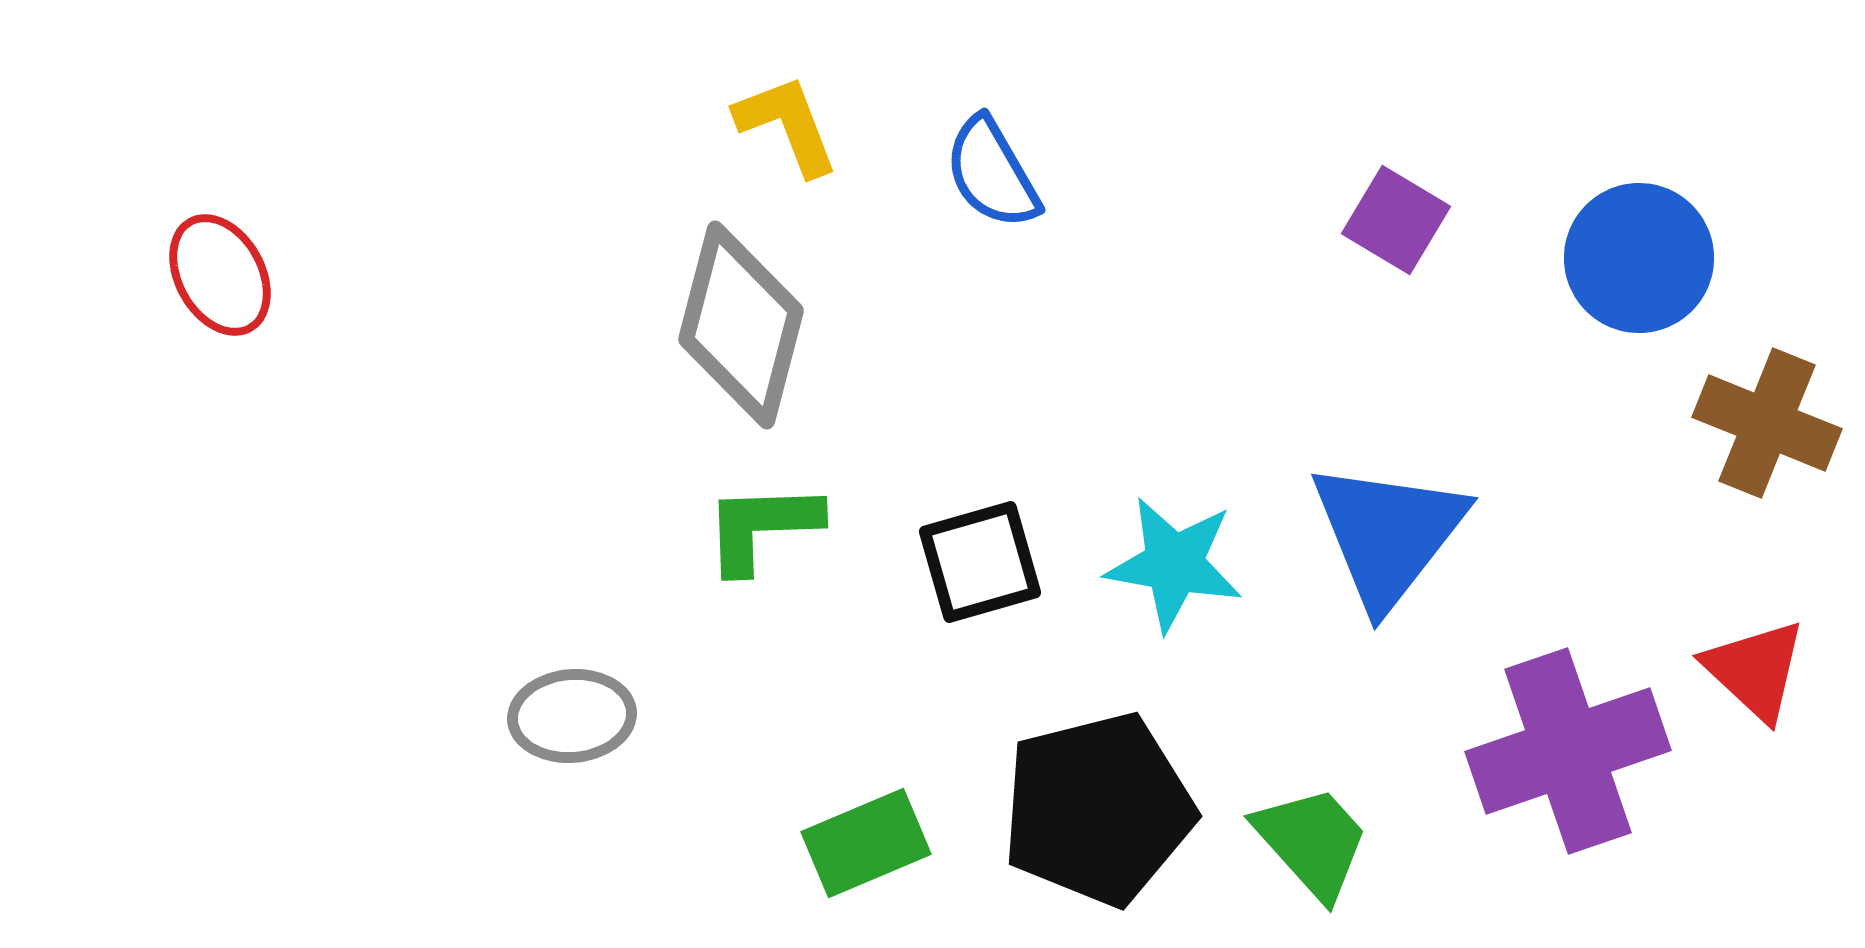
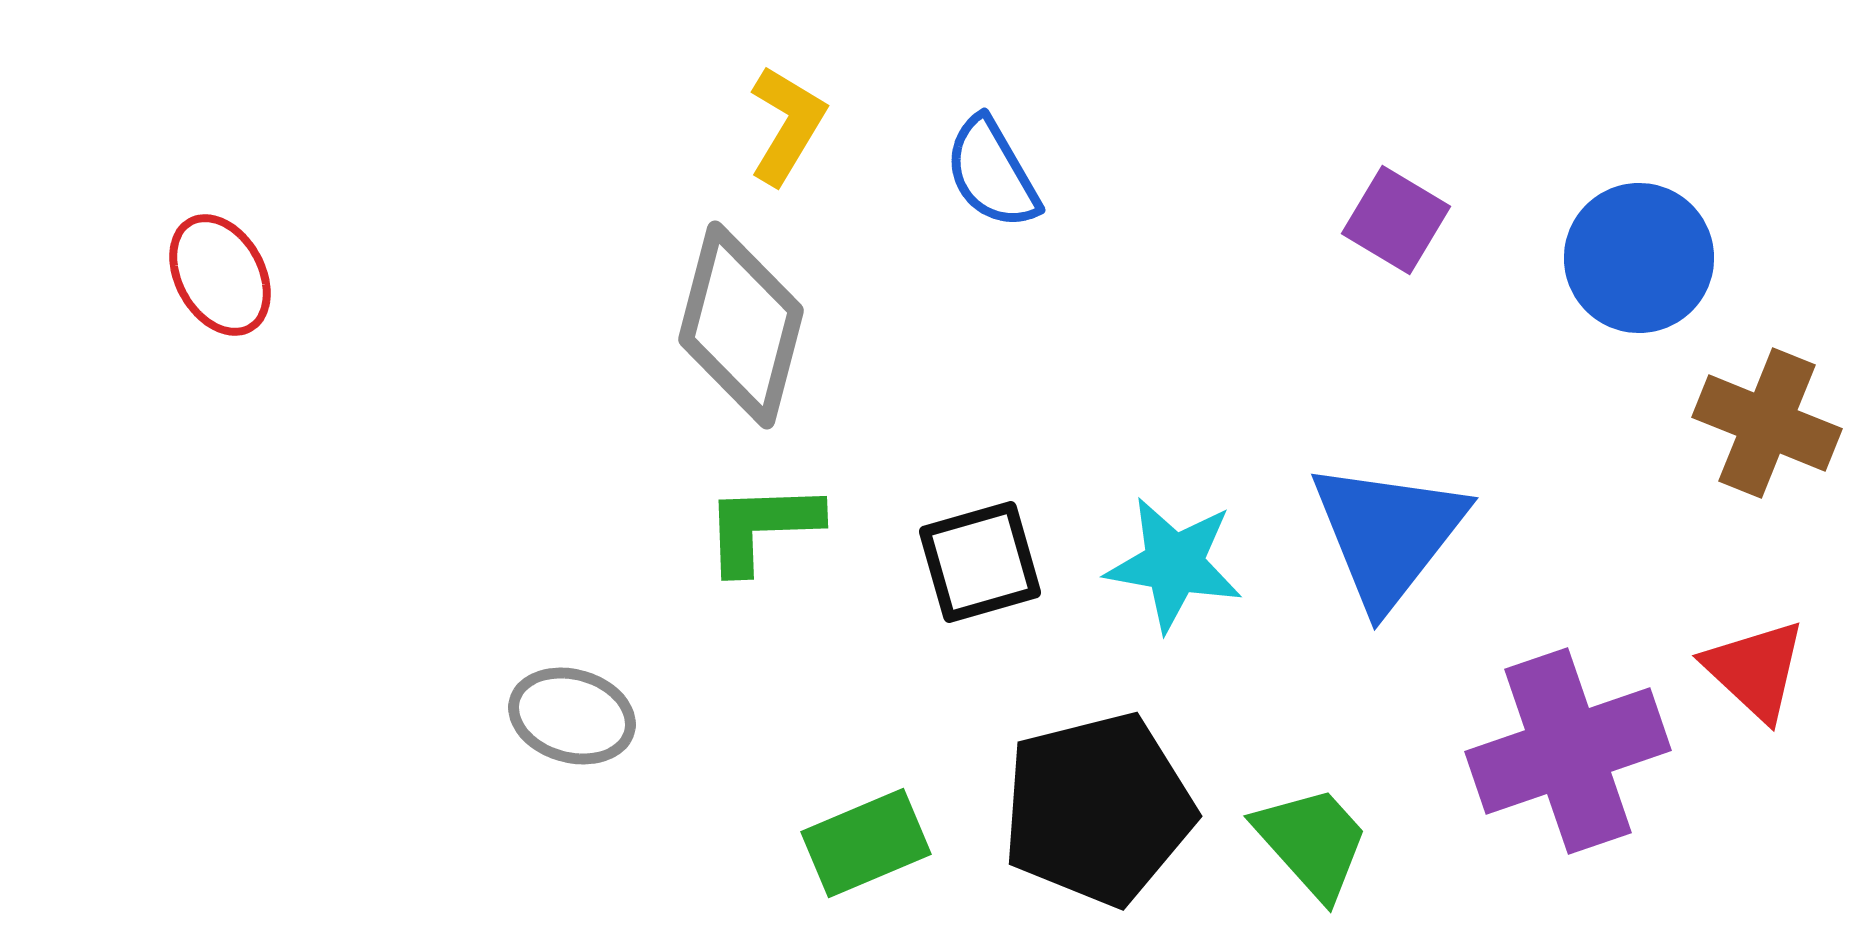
yellow L-shape: rotated 52 degrees clockwise
gray ellipse: rotated 21 degrees clockwise
